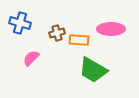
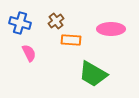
brown cross: moved 1 px left, 12 px up; rotated 21 degrees counterclockwise
orange rectangle: moved 8 px left
pink semicircle: moved 2 px left, 5 px up; rotated 108 degrees clockwise
green trapezoid: moved 4 px down
